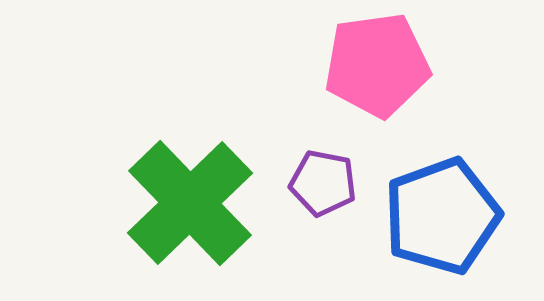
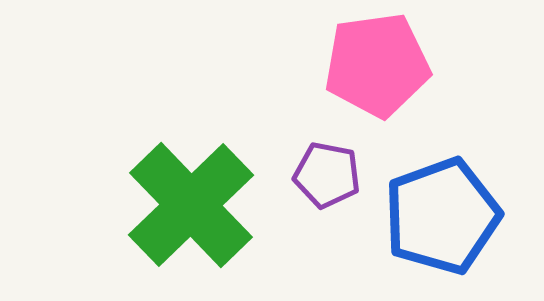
purple pentagon: moved 4 px right, 8 px up
green cross: moved 1 px right, 2 px down
